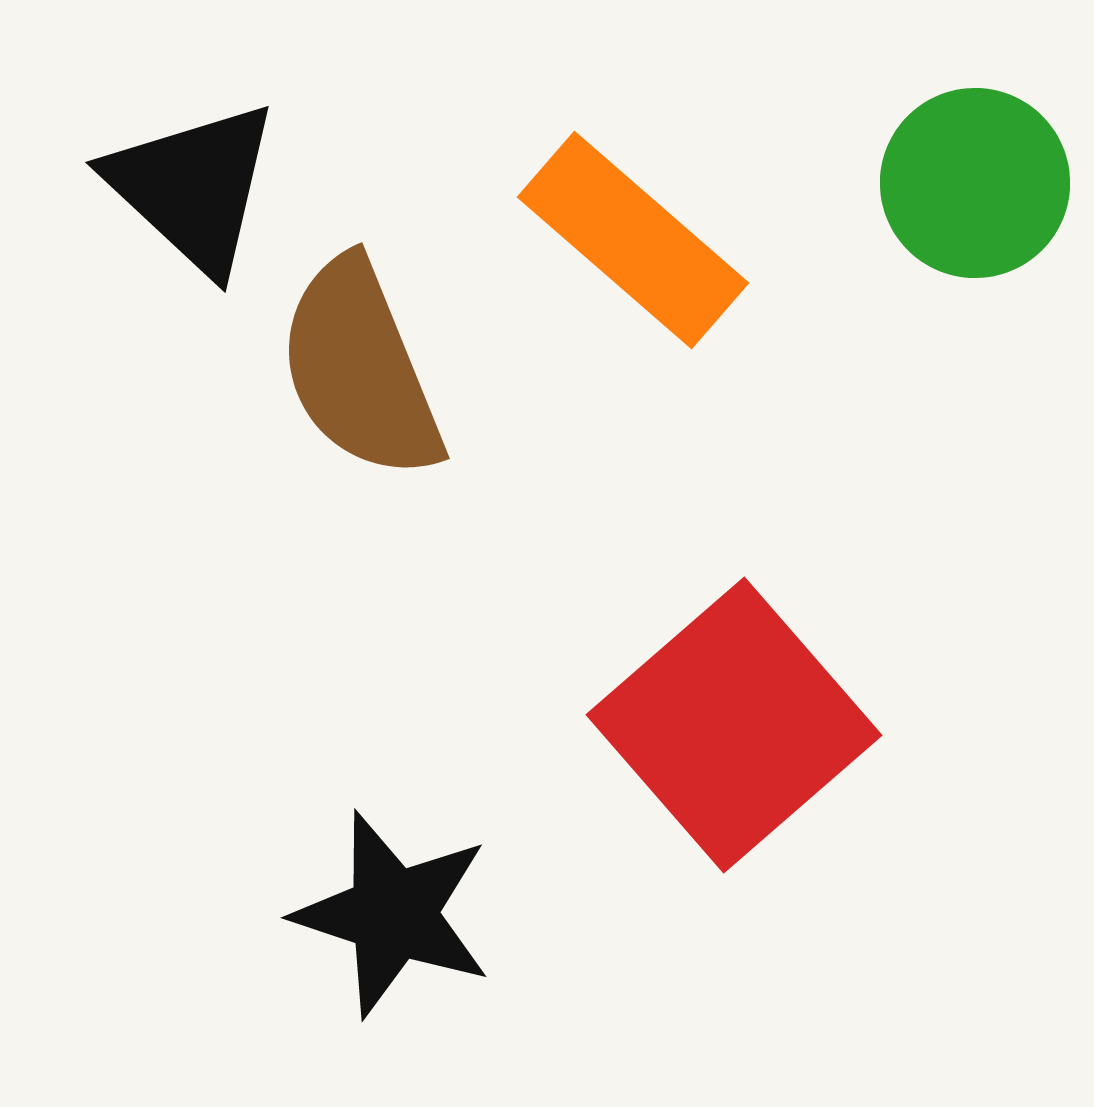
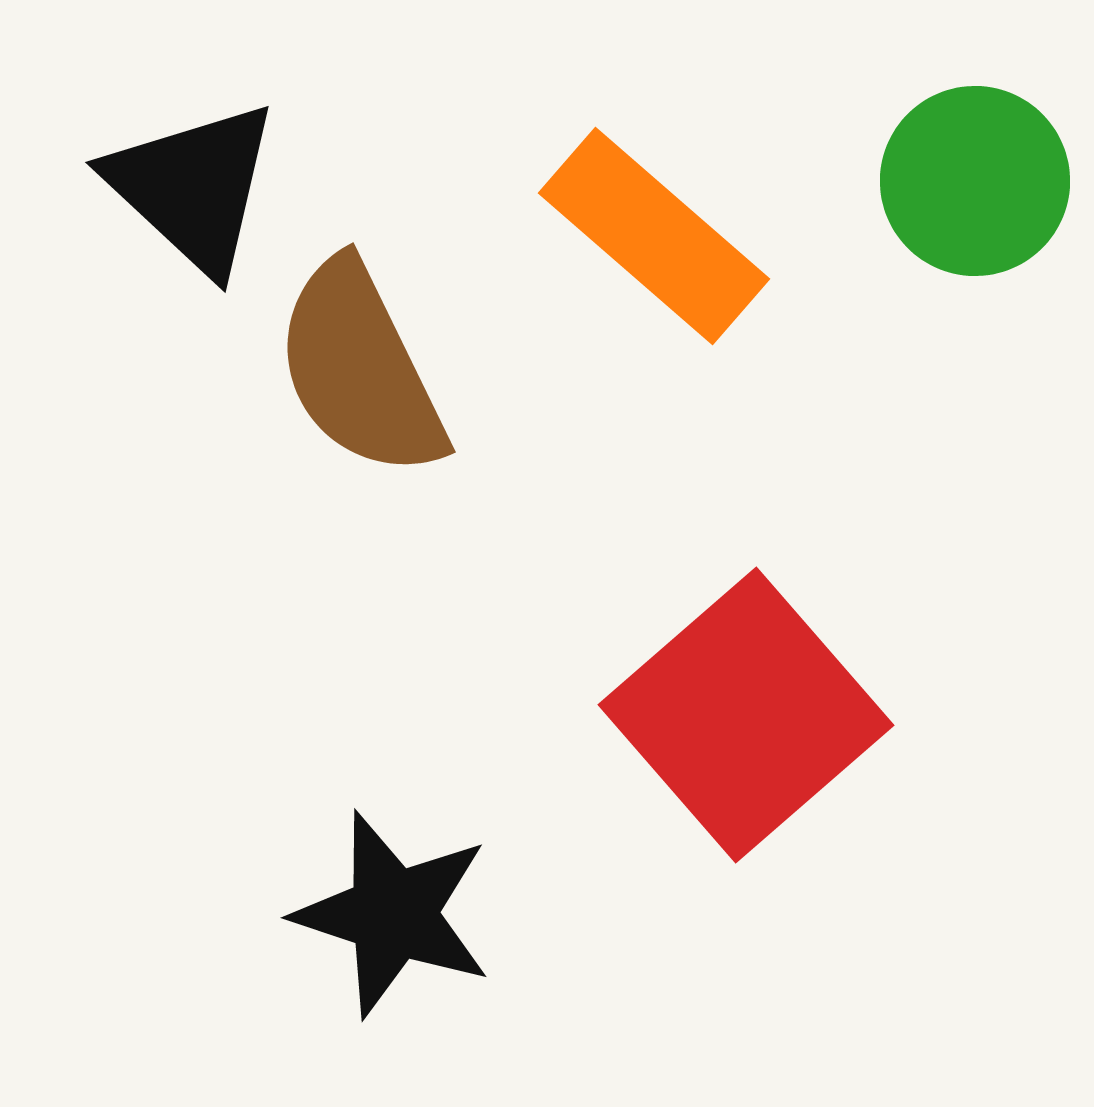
green circle: moved 2 px up
orange rectangle: moved 21 px right, 4 px up
brown semicircle: rotated 4 degrees counterclockwise
red square: moved 12 px right, 10 px up
